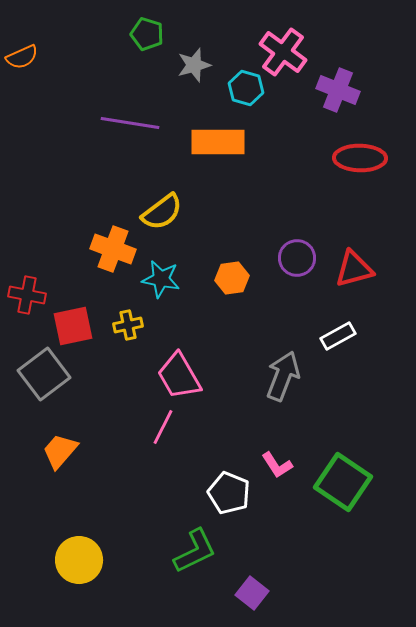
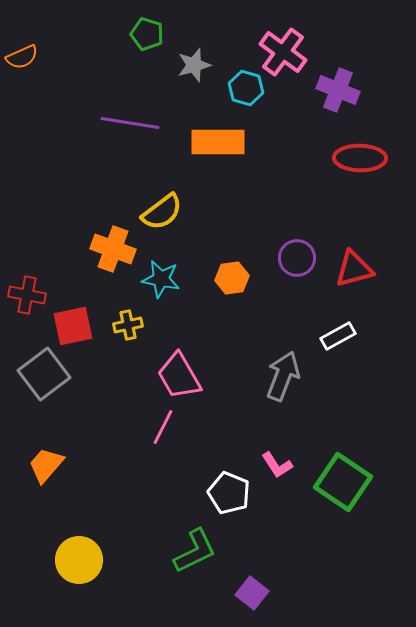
orange trapezoid: moved 14 px left, 14 px down
